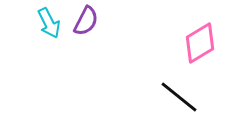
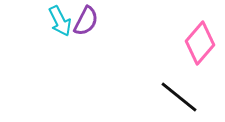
cyan arrow: moved 11 px right, 2 px up
pink diamond: rotated 18 degrees counterclockwise
